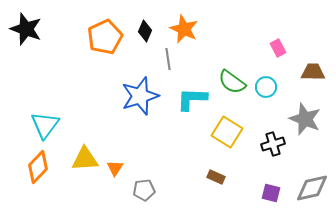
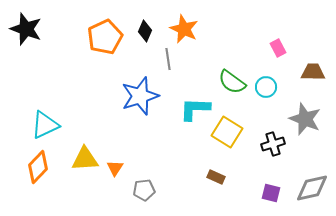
cyan L-shape: moved 3 px right, 10 px down
cyan triangle: rotated 28 degrees clockwise
